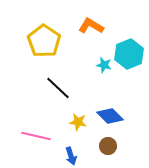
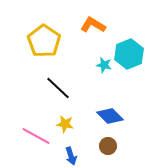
orange L-shape: moved 2 px right, 1 px up
yellow star: moved 13 px left, 2 px down
pink line: rotated 16 degrees clockwise
